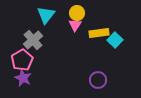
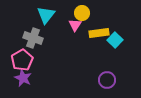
yellow circle: moved 5 px right
gray cross: moved 2 px up; rotated 30 degrees counterclockwise
purple circle: moved 9 px right
